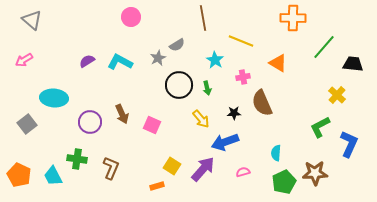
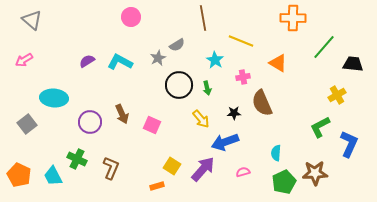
yellow cross: rotated 18 degrees clockwise
green cross: rotated 18 degrees clockwise
